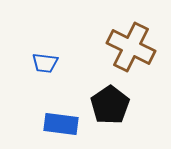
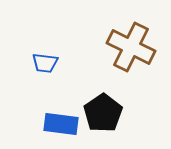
black pentagon: moved 7 px left, 8 px down
